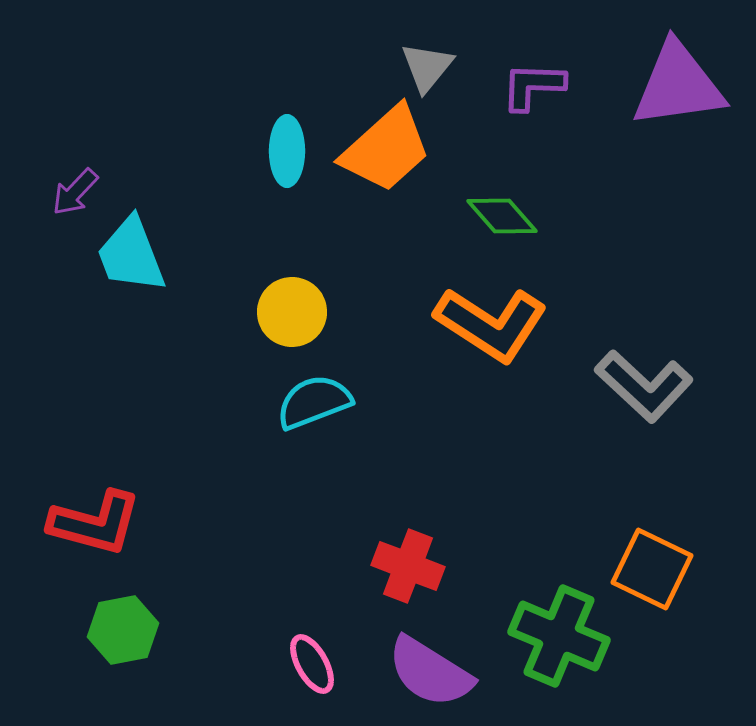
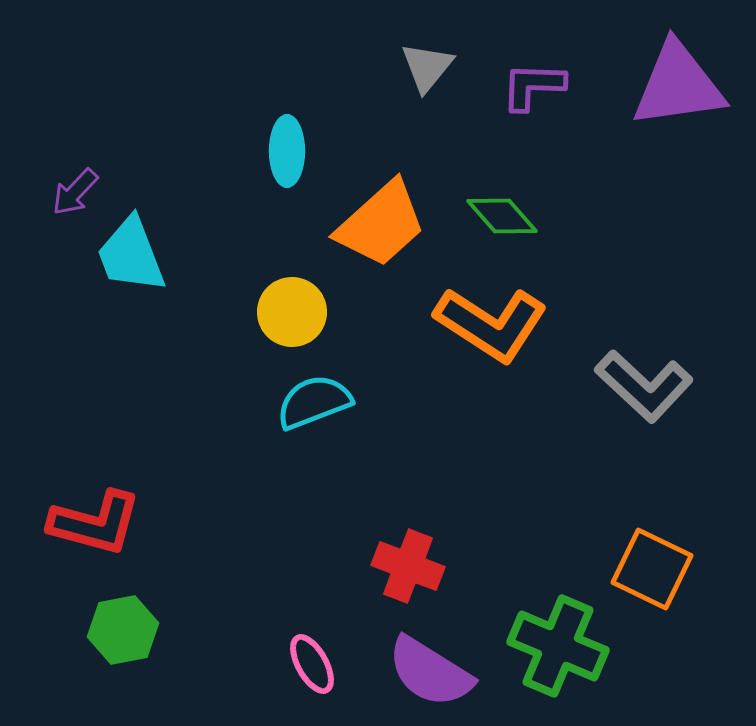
orange trapezoid: moved 5 px left, 75 px down
green cross: moved 1 px left, 10 px down
